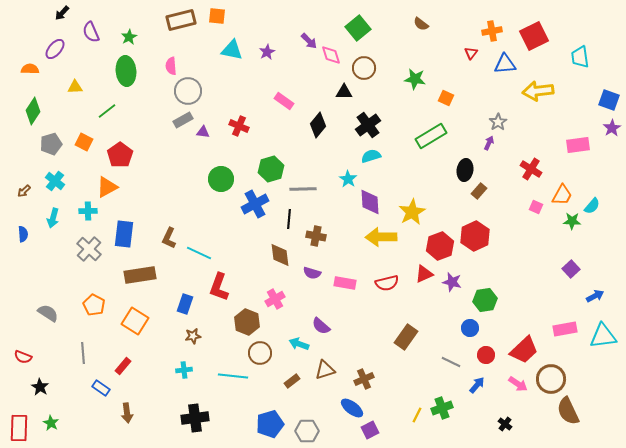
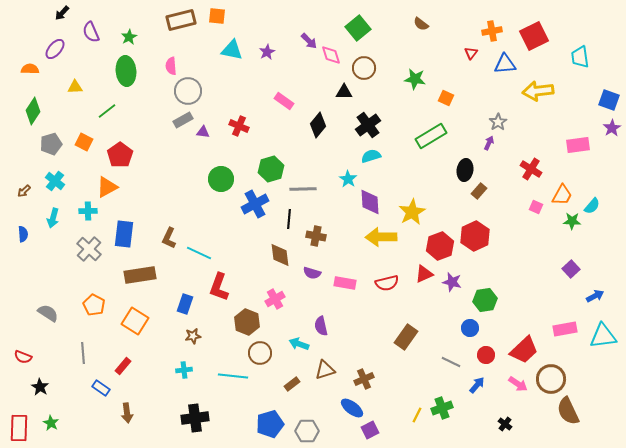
purple semicircle at (321, 326): rotated 36 degrees clockwise
brown rectangle at (292, 381): moved 3 px down
